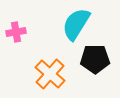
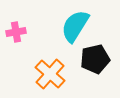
cyan semicircle: moved 1 px left, 2 px down
black pentagon: rotated 12 degrees counterclockwise
